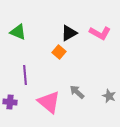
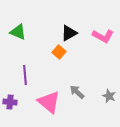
pink L-shape: moved 3 px right, 3 px down
